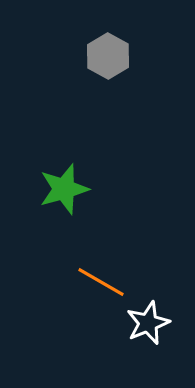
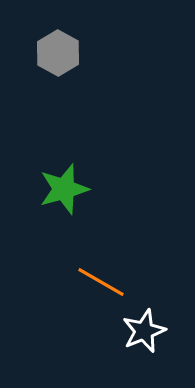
gray hexagon: moved 50 px left, 3 px up
white star: moved 4 px left, 8 px down
